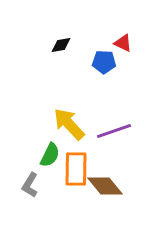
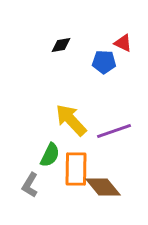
yellow arrow: moved 2 px right, 4 px up
brown diamond: moved 2 px left, 1 px down
